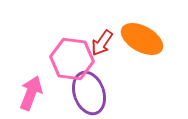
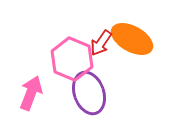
orange ellipse: moved 10 px left
red arrow: moved 1 px left
pink hexagon: rotated 15 degrees clockwise
